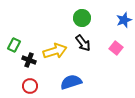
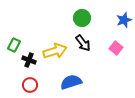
red circle: moved 1 px up
